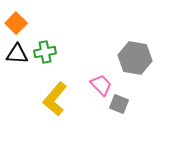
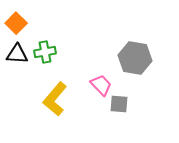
gray square: rotated 18 degrees counterclockwise
